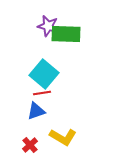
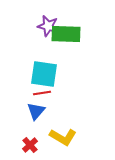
cyan square: rotated 32 degrees counterclockwise
blue triangle: rotated 30 degrees counterclockwise
